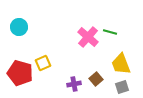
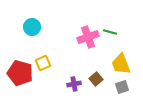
cyan circle: moved 13 px right
pink cross: rotated 30 degrees clockwise
